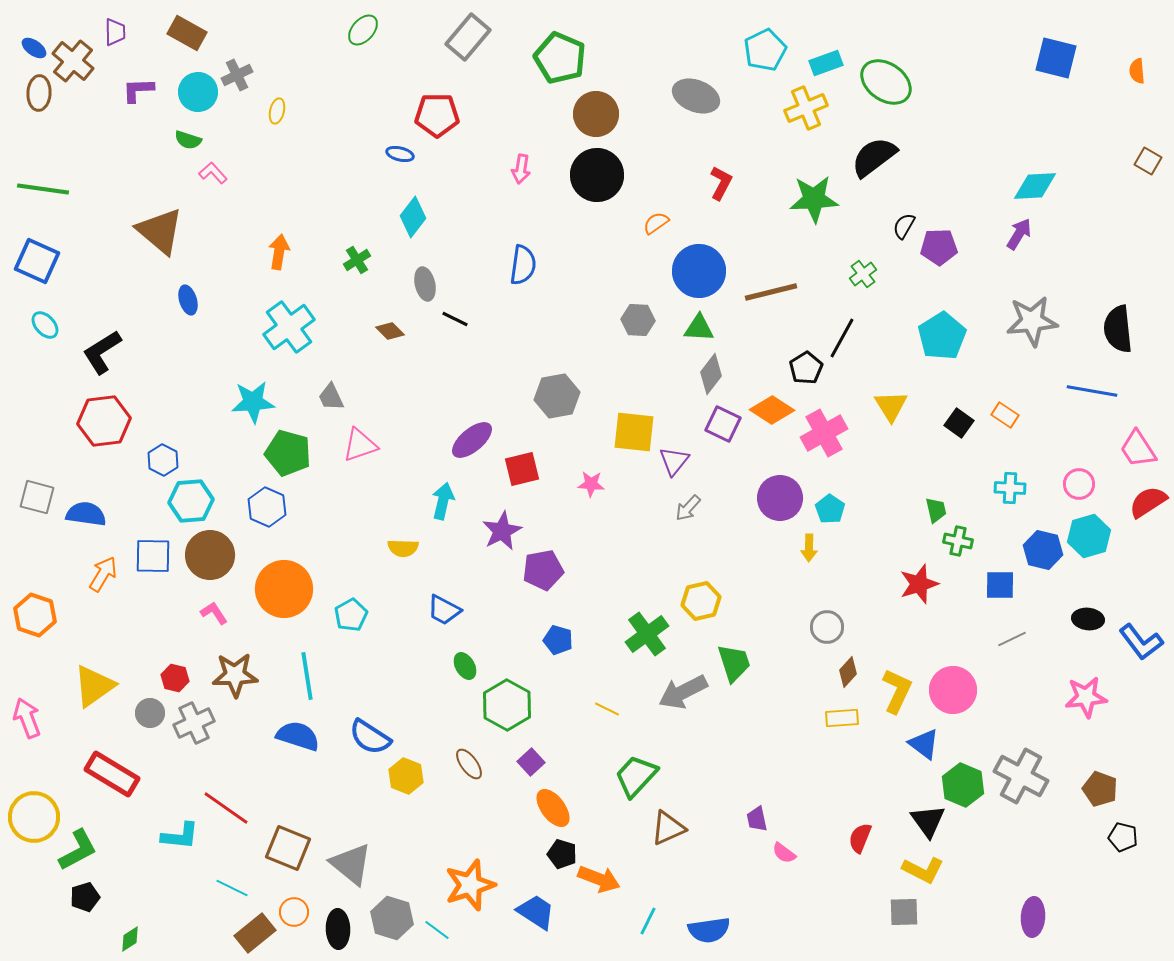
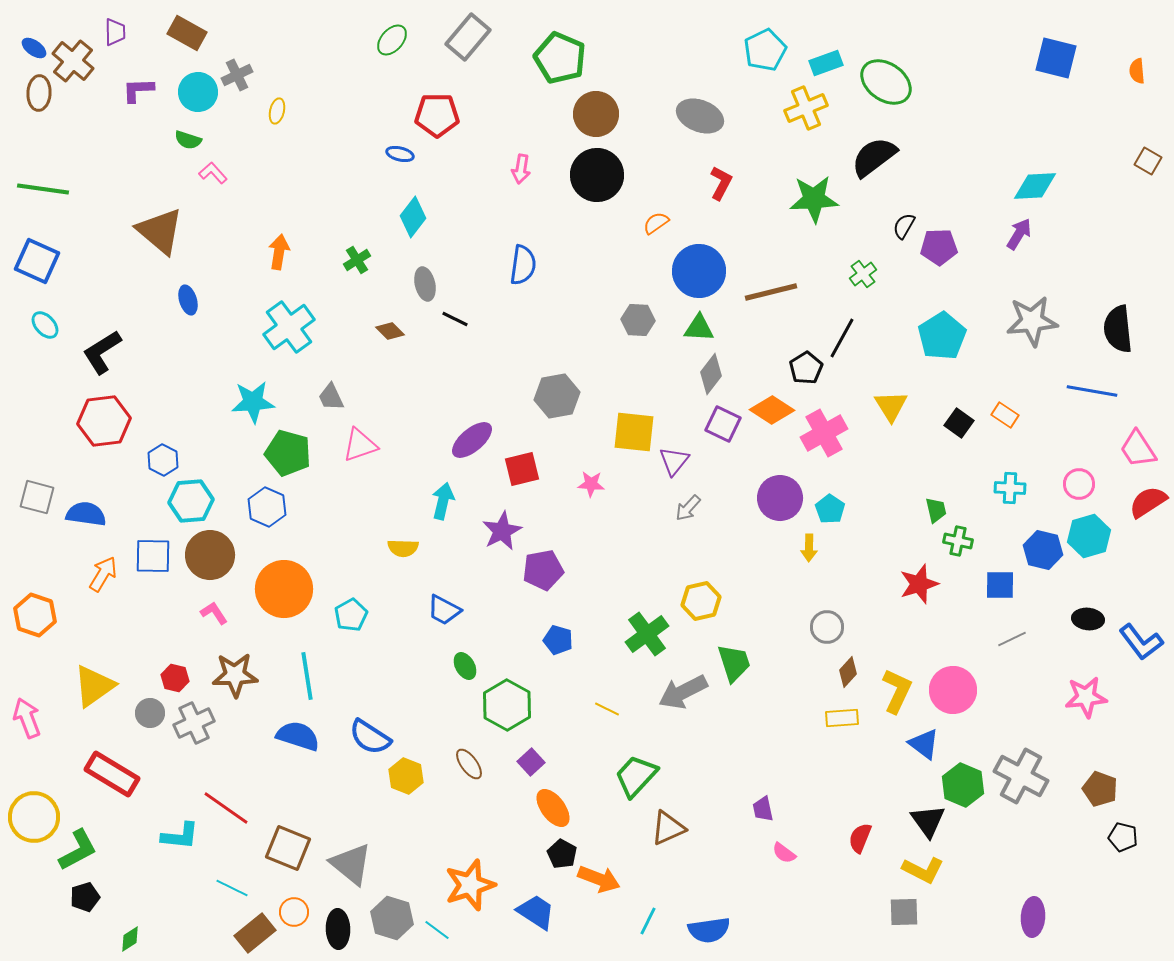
green ellipse at (363, 30): moved 29 px right, 10 px down
gray ellipse at (696, 96): moved 4 px right, 20 px down
purple trapezoid at (757, 819): moved 6 px right, 10 px up
black pentagon at (562, 854): rotated 12 degrees clockwise
